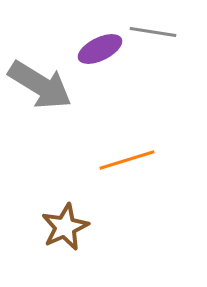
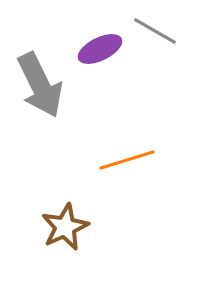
gray line: moved 2 px right, 1 px up; rotated 21 degrees clockwise
gray arrow: rotated 32 degrees clockwise
